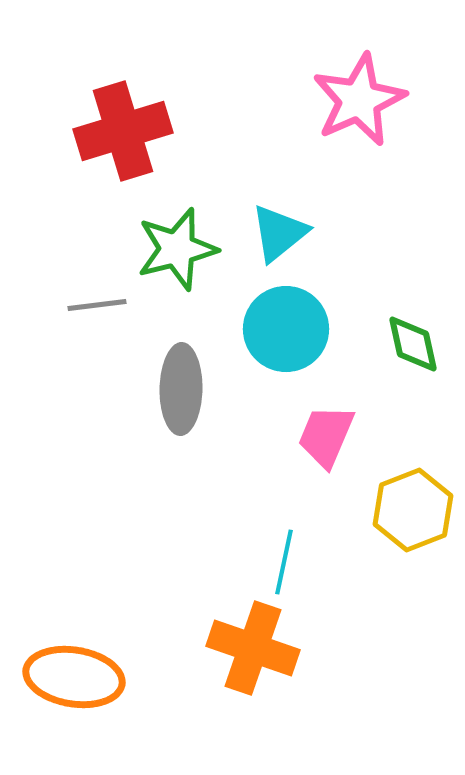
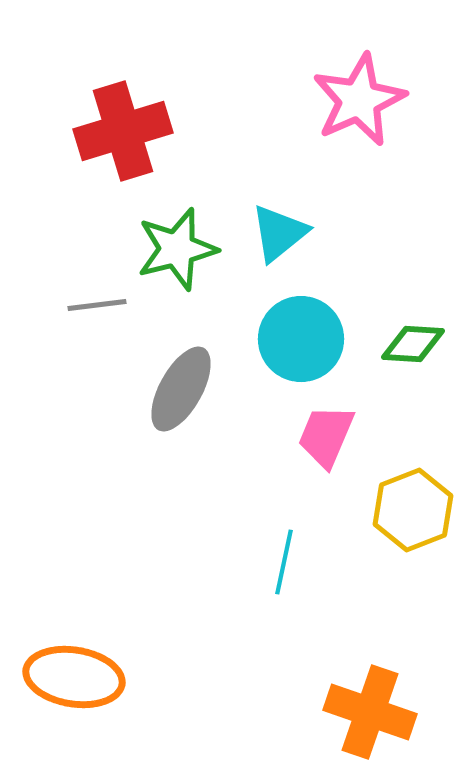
cyan circle: moved 15 px right, 10 px down
green diamond: rotated 74 degrees counterclockwise
gray ellipse: rotated 28 degrees clockwise
orange cross: moved 117 px right, 64 px down
